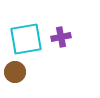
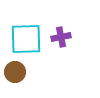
cyan square: rotated 8 degrees clockwise
